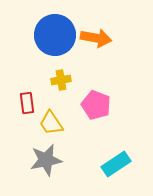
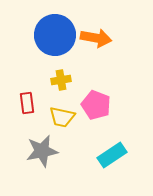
yellow trapezoid: moved 11 px right, 6 px up; rotated 44 degrees counterclockwise
gray star: moved 4 px left, 9 px up
cyan rectangle: moved 4 px left, 9 px up
